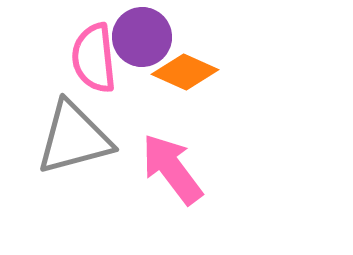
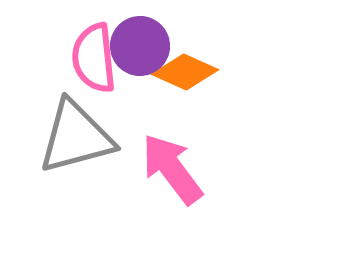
purple circle: moved 2 px left, 9 px down
gray triangle: moved 2 px right, 1 px up
